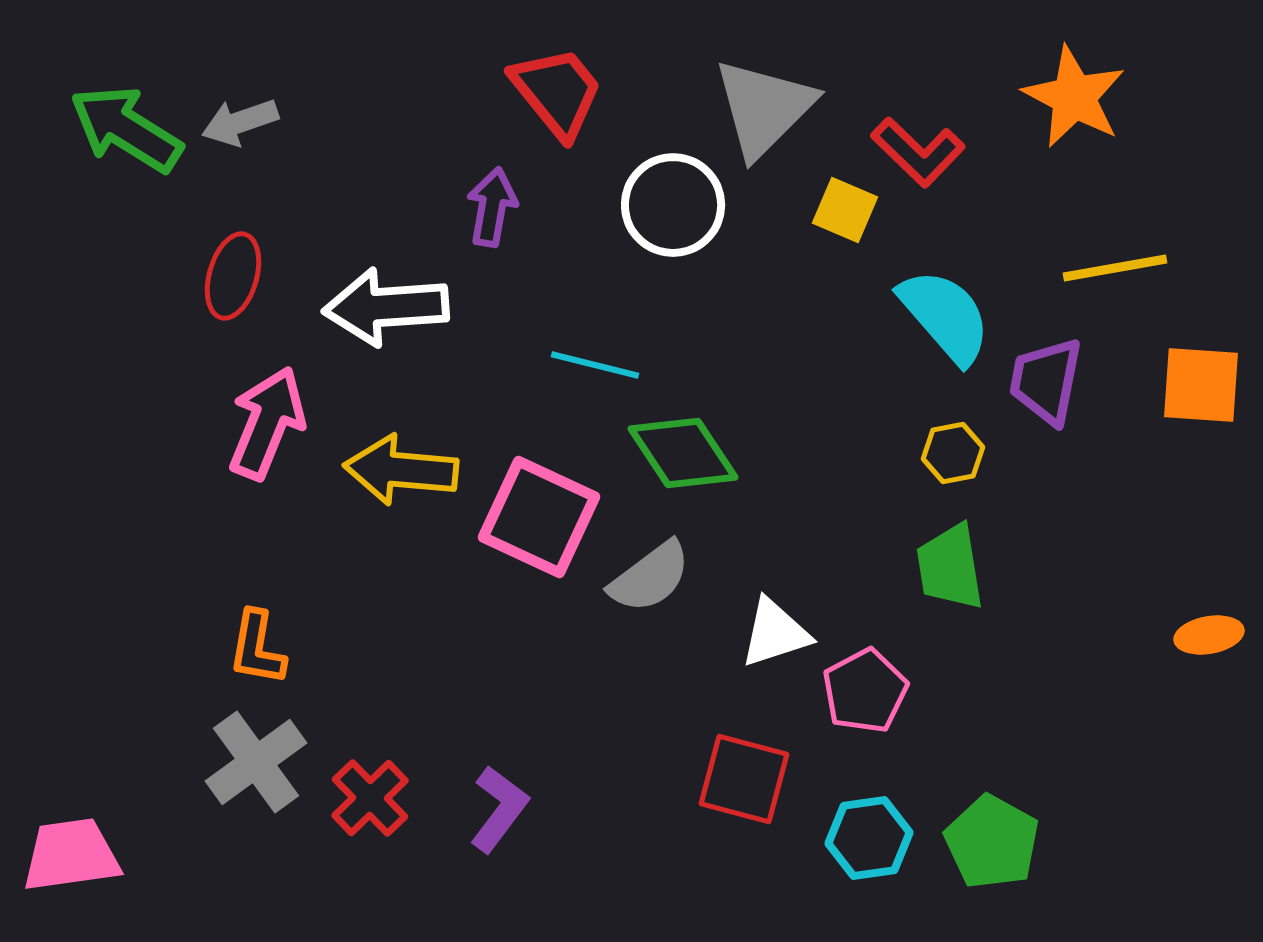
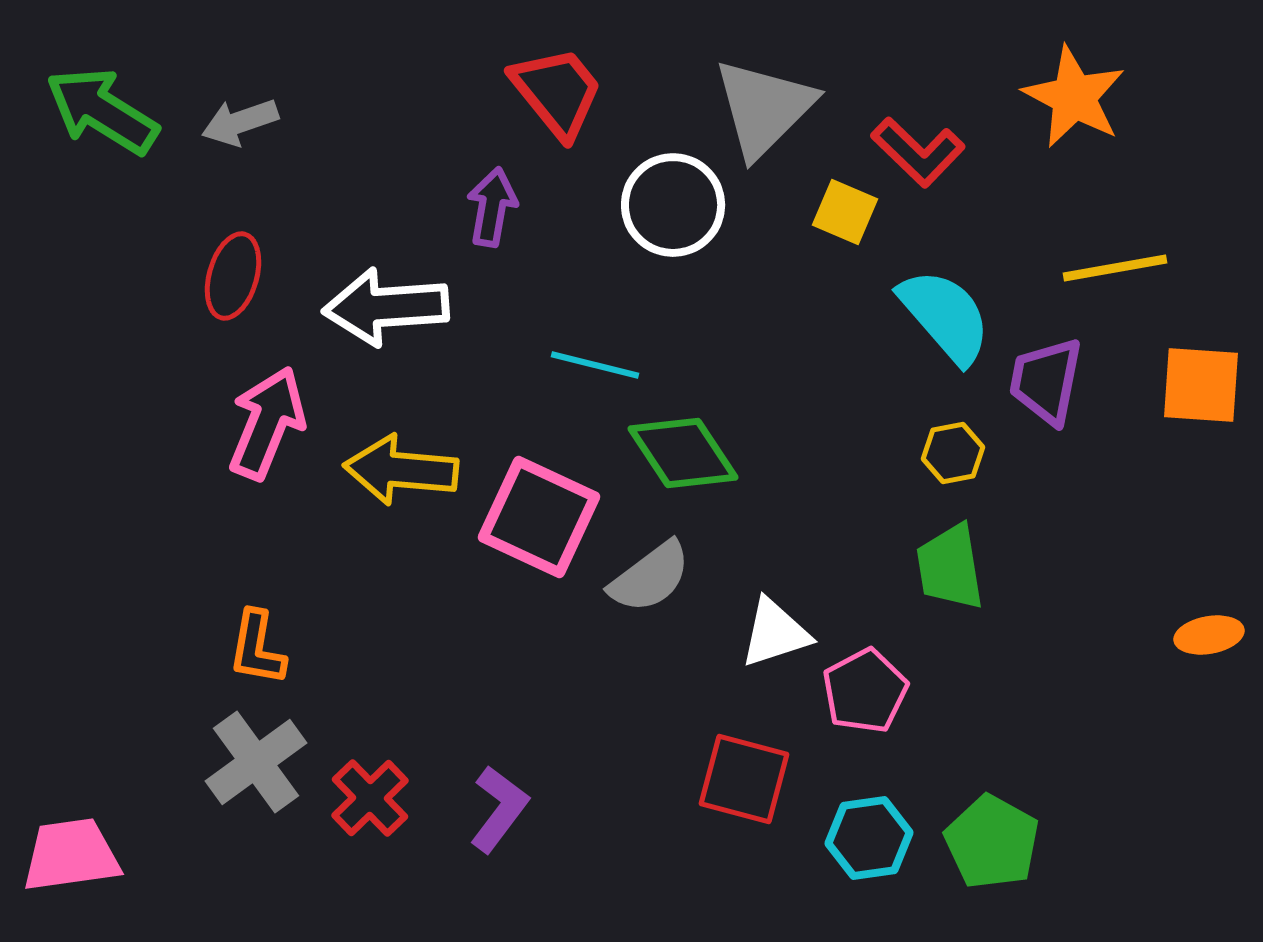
green arrow: moved 24 px left, 18 px up
yellow square: moved 2 px down
